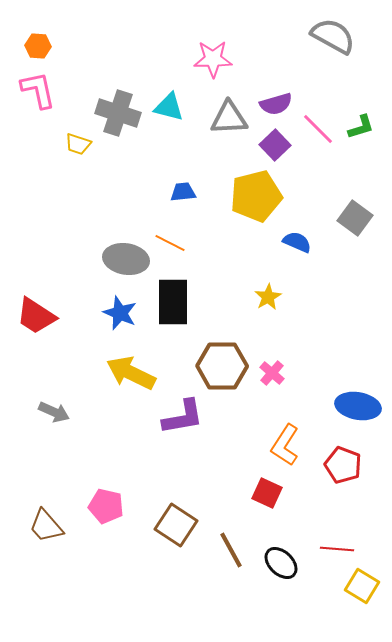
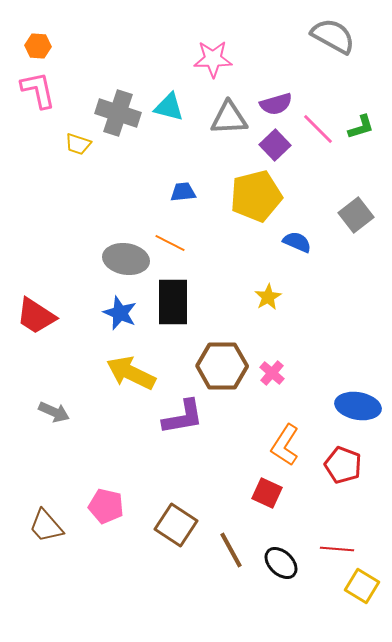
gray square: moved 1 px right, 3 px up; rotated 16 degrees clockwise
